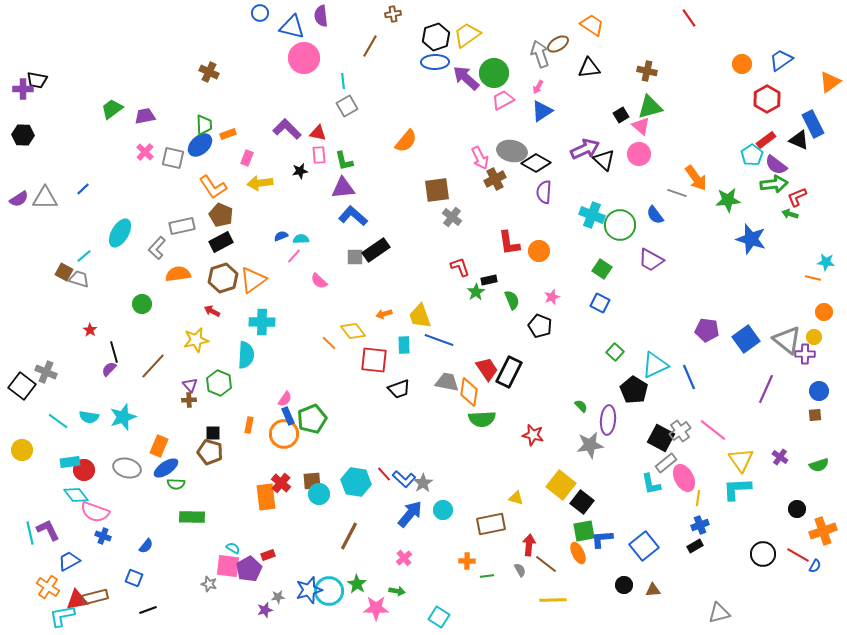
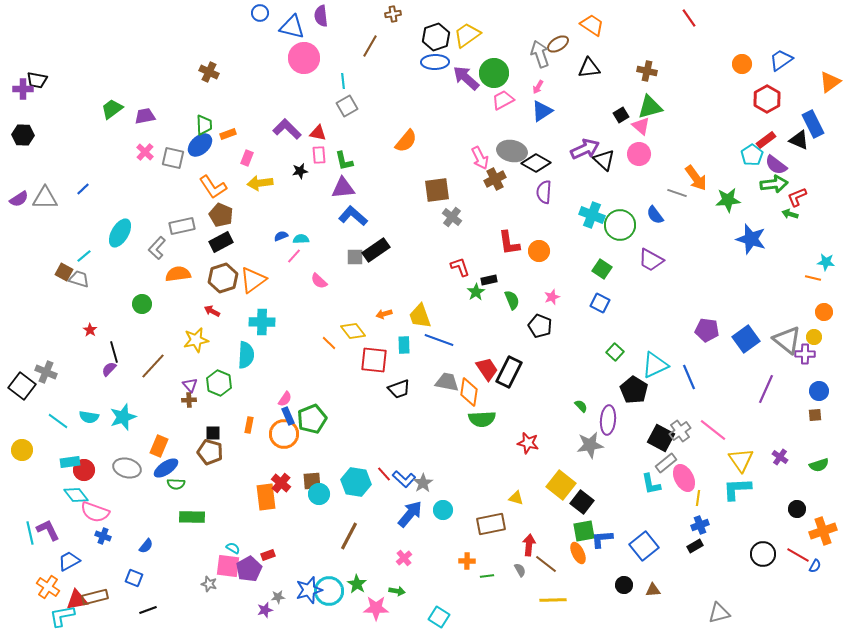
red star at (533, 435): moved 5 px left, 8 px down
